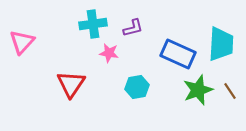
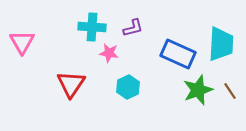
cyan cross: moved 1 px left, 3 px down; rotated 12 degrees clockwise
pink triangle: rotated 12 degrees counterclockwise
cyan hexagon: moved 9 px left; rotated 15 degrees counterclockwise
